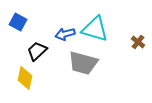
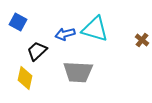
brown cross: moved 4 px right, 2 px up
gray trapezoid: moved 5 px left, 9 px down; rotated 12 degrees counterclockwise
